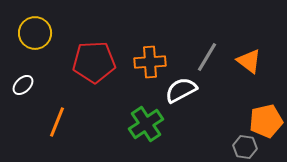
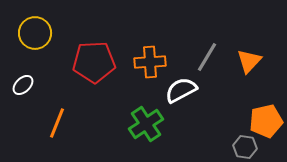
orange triangle: rotated 36 degrees clockwise
orange line: moved 1 px down
